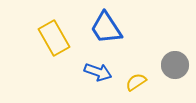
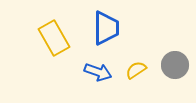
blue trapezoid: rotated 147 degrees counterclockwise
yellow semicircle: moved 12 px up
